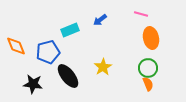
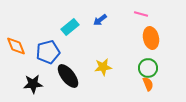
cyan rectangle: moved 3 px up; rotated 18 degrees counterclockwise
yellow star: rotated 24 degrees clockwise
black star: rotated 12 degrees counterclockwise
